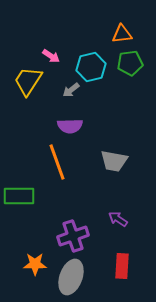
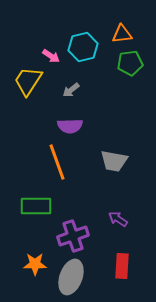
cyan hexagon: moved 8 px left, 20 px up
green rectangle: moved 17 px right, 10 px down
